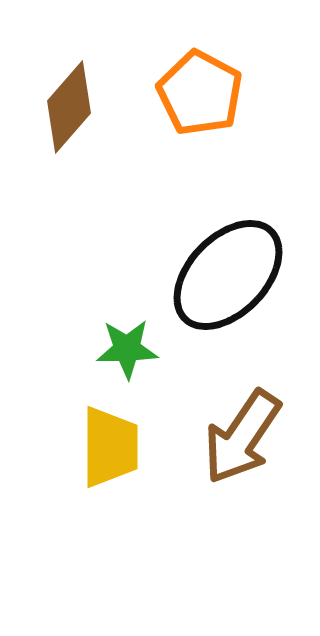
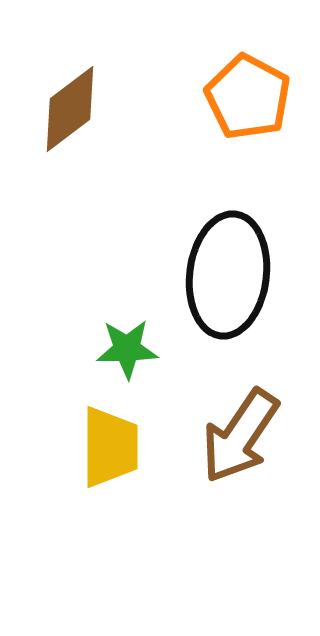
orange pentagon: moved 48 px right, 4 px down
brown diamond: moved 1 px right, 2 px down; rotated 12 degrees clockwise
black ellipse: rotated 37 degrees counterclockwise
brown arrow: moved 2 px left, 1 px up
